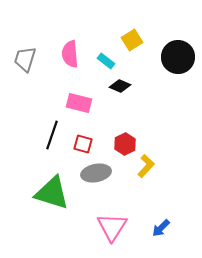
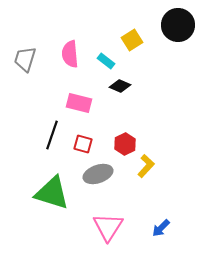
black circle: moved 32 px up
gray ellipse: moved 2 px right, 1 px down; rotated 8 degrees counterclockwise
pink triangle: moved 4 px left
